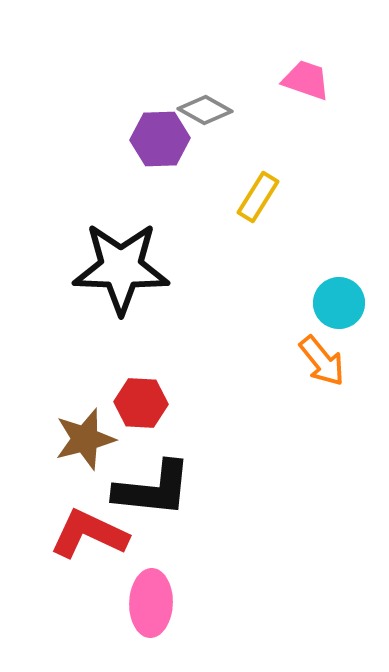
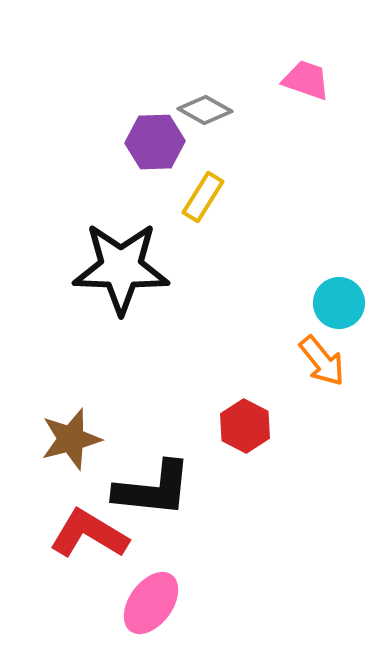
purple hexagon: moved 5 px left, 3 px down
yellow rectangle: moved 55 px left
red hexagon: moved 104 px right, 23 px down; rotated 24 degrees clockwise
brown star: moved 14 px left
red L-shape: rotated 6 degrees clockwise
pink ellipse: rotated 34 degrees clockwise
